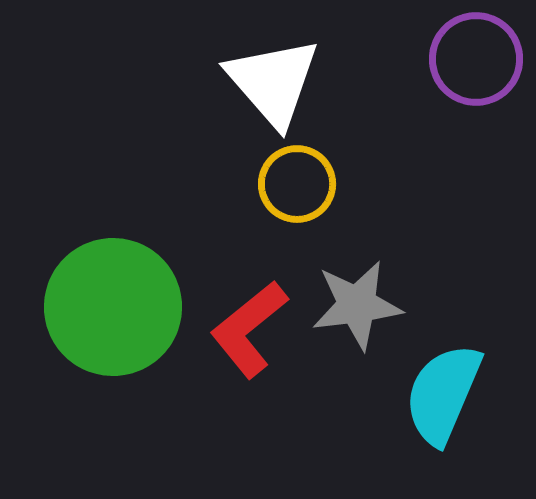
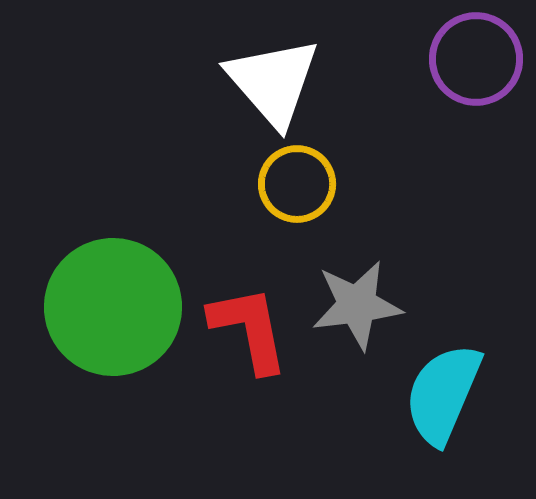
red L-shape: rotated 118 degrees clockwise
